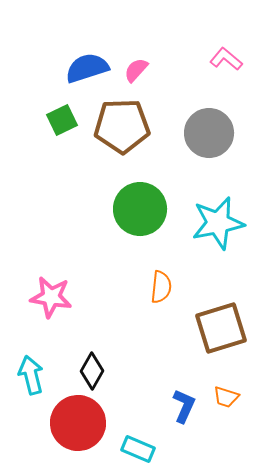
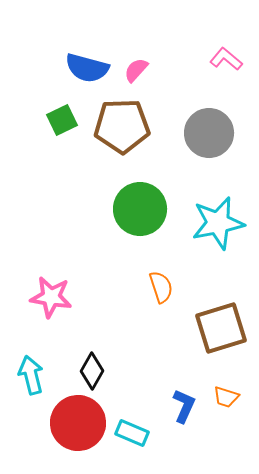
blue semicircle: rotated 147 degrees counterclockwise
orange semicircle: rotated 24 degrees counterclockwise
cyan rectangle: moved 6 px left, 16 px up
